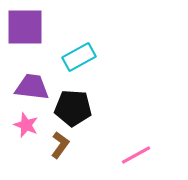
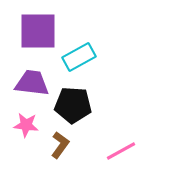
purple square: moved 13 px right, 4 px down
purple trapezoid: moved 4 px up
black pentagon: moved 3 px up
pink star: rotated 15 degrees counterclockwise
pink line: moved 15 px left, 4 px up
